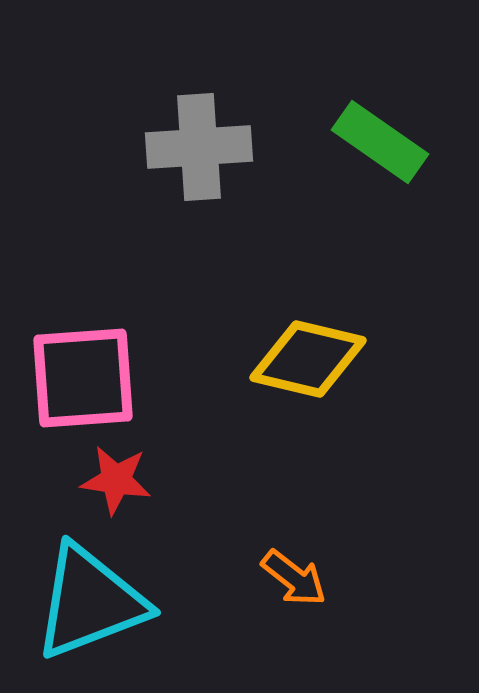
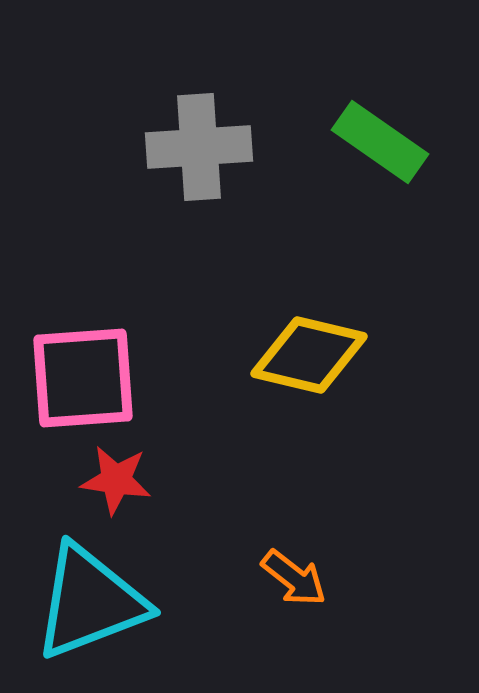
yellow diamond: moved 1 px right, 4 px up
